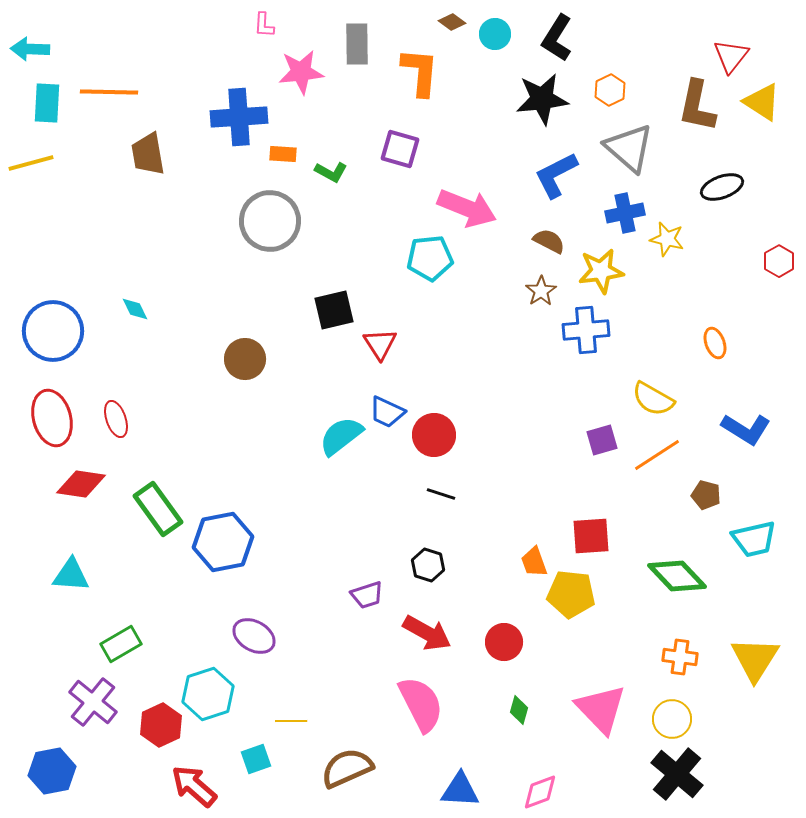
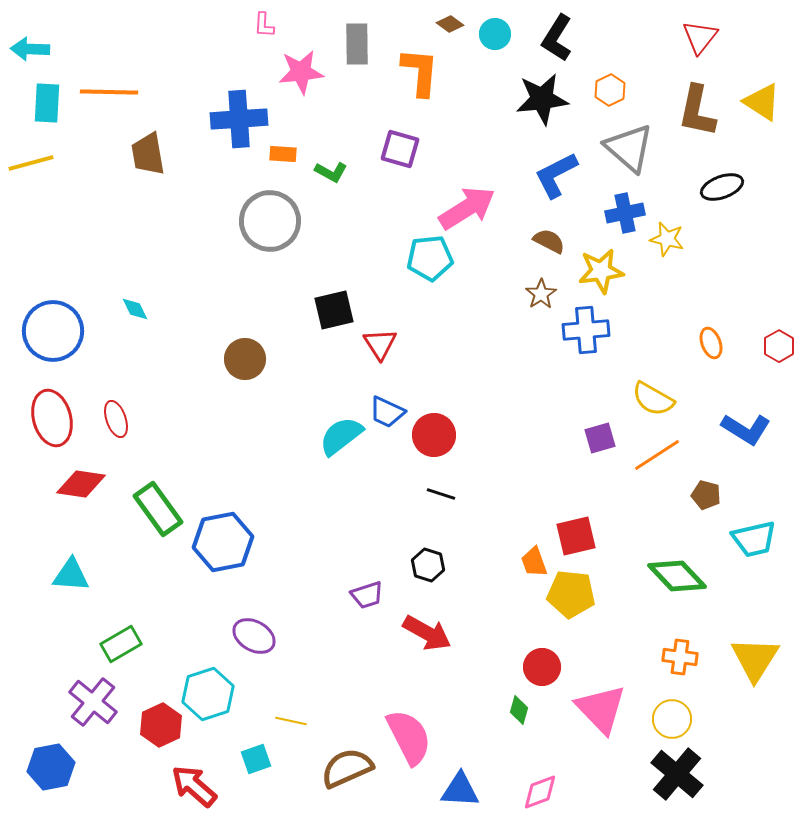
brown diamond at (452, 22): moved 2 px left, 2 px down
red triangle at (731, 56): moved 31 px left, 19 px up
brown L-shape at (697, 106): moved 5 px down
blue cross at (239, 117): moved 2 px down
pink arrow at (467, 208): rotated 54 degrees counterclockwise
red hexagon at (779, 261): moved 85 px down
brown star at (541, 291): moved 3 px down
orange ellipse at (715, 343): moved 4 px left
purple square at (602, 440): moved 2 px left, 2 px up
red square at (591, 536): moved 15 px left; rotated 9 degrees counterclockwise
red circle at (504, 642): moved 38 px right, 25 px down
pink semicircle at (421, 704): moved 12 px left, 33 px down
yellow line at (291, 721): rotated 12 degrees clockwise
blue hexagon at (52, 771): moved 1 px left, 4 px up
